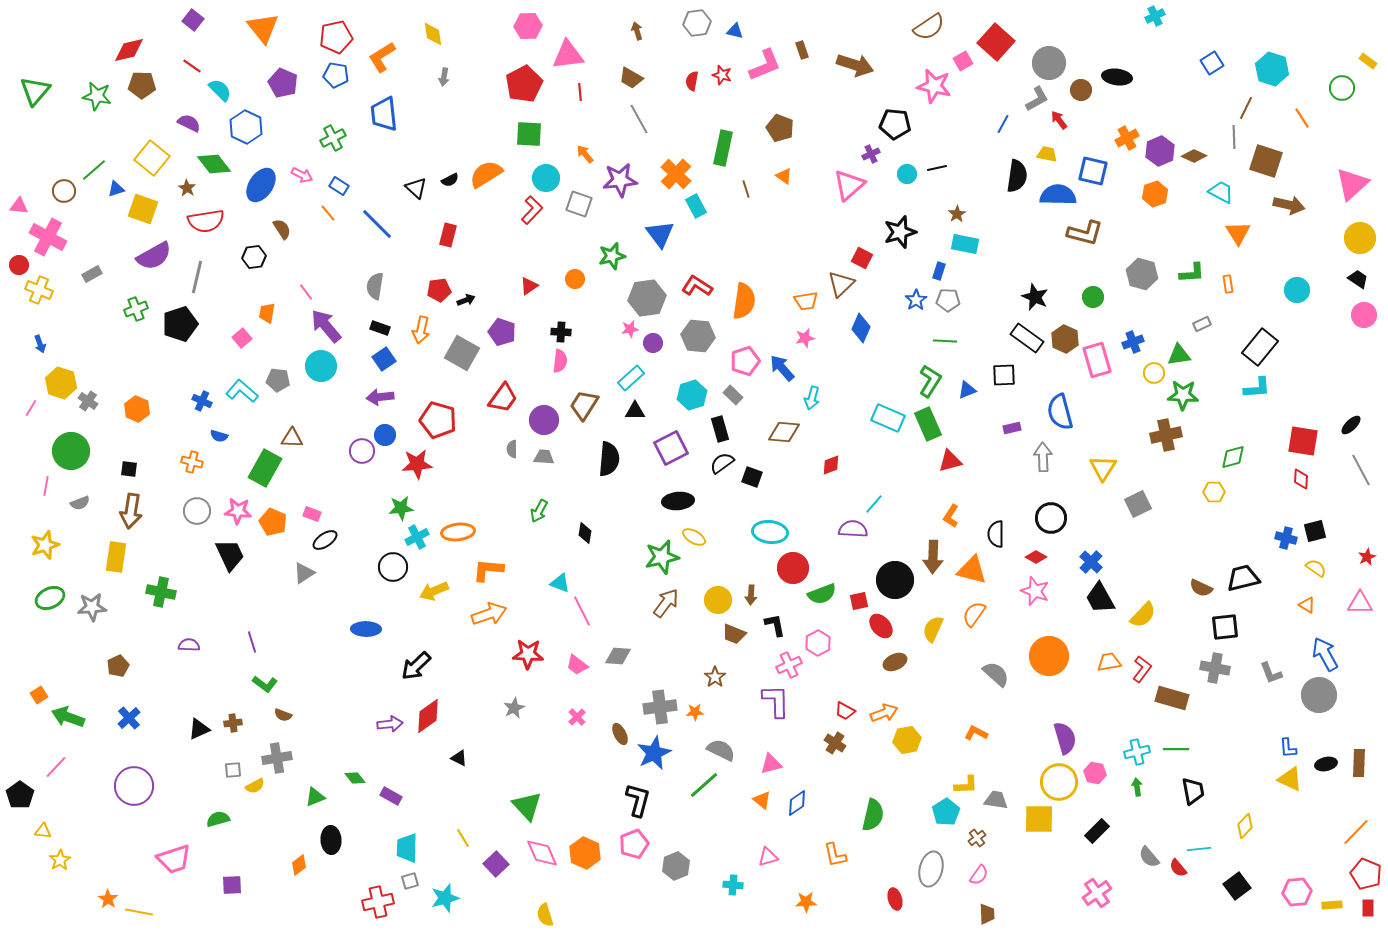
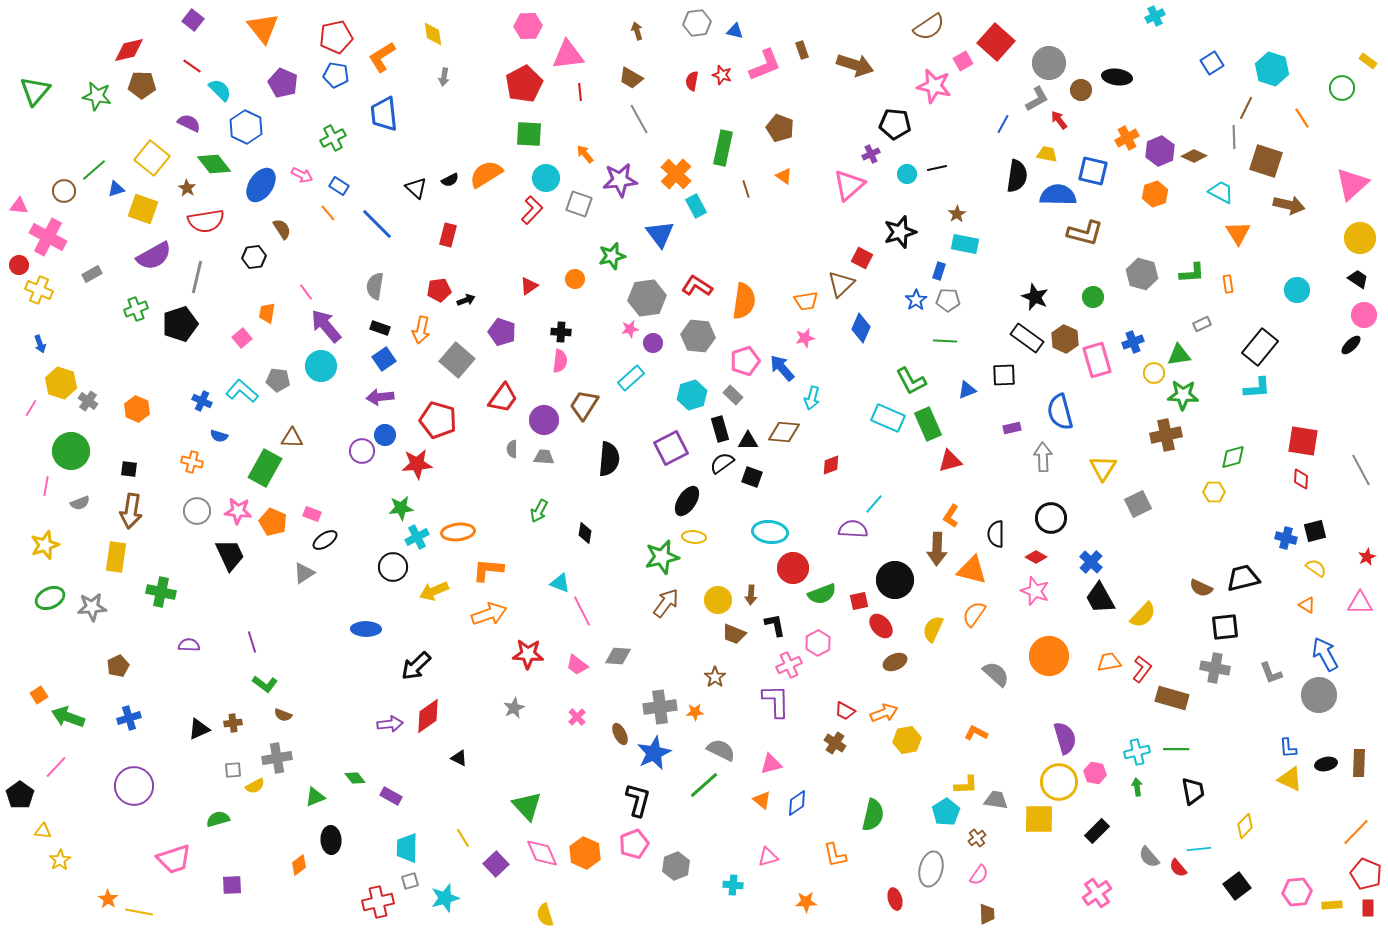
gray square at (462, 353): moved 5 px left, 7 px down; rotated 12 degrees clockwise
green L-shape at (930, 381): moved 19 px left; rotated 120 degrees clockwise
black triangle at (635, 411): moved 113 px right, 30 px down
black ellipse at (1351, 425): moved 80 px up
black ellipse at (678, 501): moved 9 px right; rotated 52 degrees counterclockwise
yellow ellipse at (694, 537): rotated 25 degrees counterclockwise
brown arrow at (933, 557): moved 4 px right, 8 px up
blue cross at (129, 718): rotated 25 degrees clockwise
